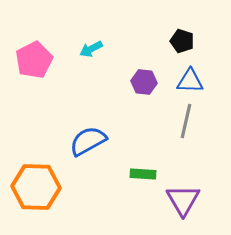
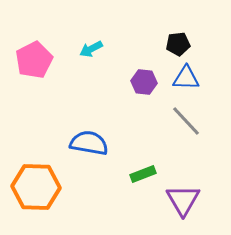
black pentagon: moved 4 px left, 3 px down; rotated 25 degrees counterclockwise
blue triangle: moved 4 px left, 3 px up
gray line: rotated 56 degrees counterclockwise
blue semicircle: moved 1 px right, 2 px down; rotated 39 degrees clockwise
green rectangle: rotated 25 degrees counterclockwise
